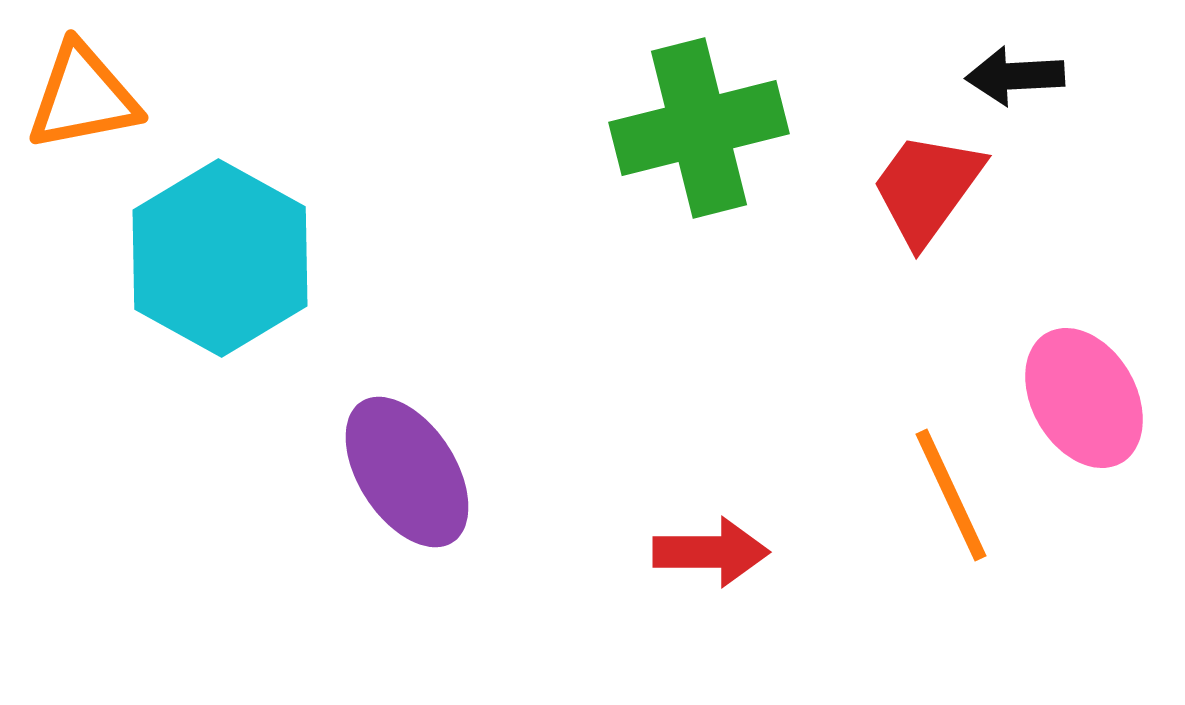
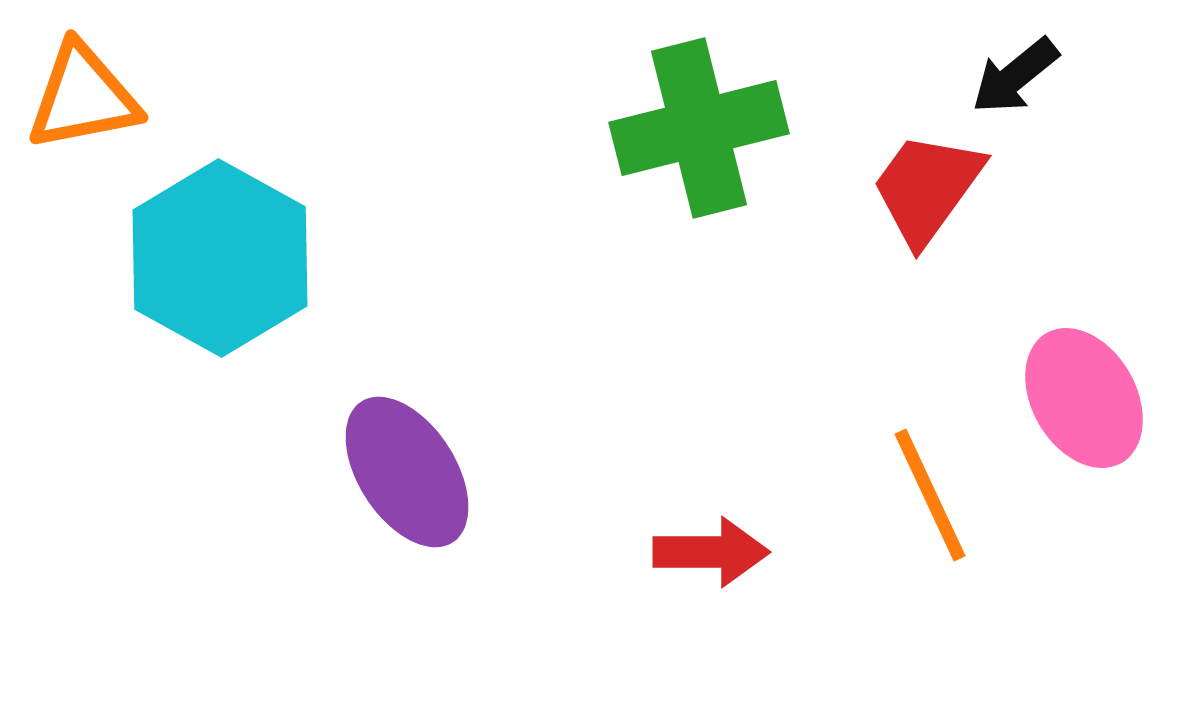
black arrow: rotated 36 degrees counterclockwise
orange line: moved 21 px left
